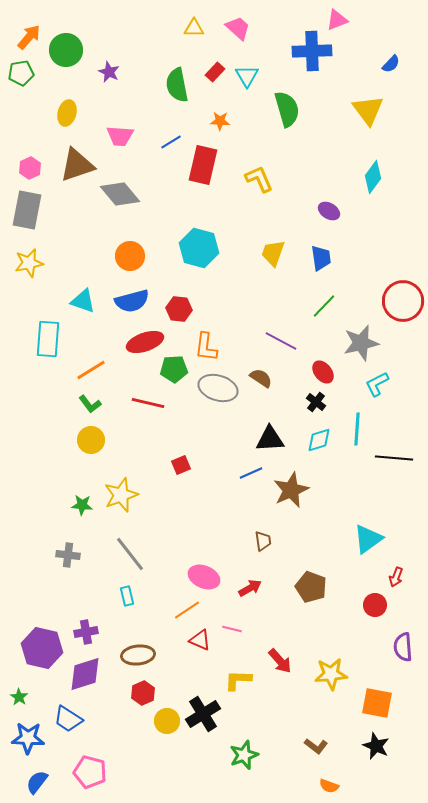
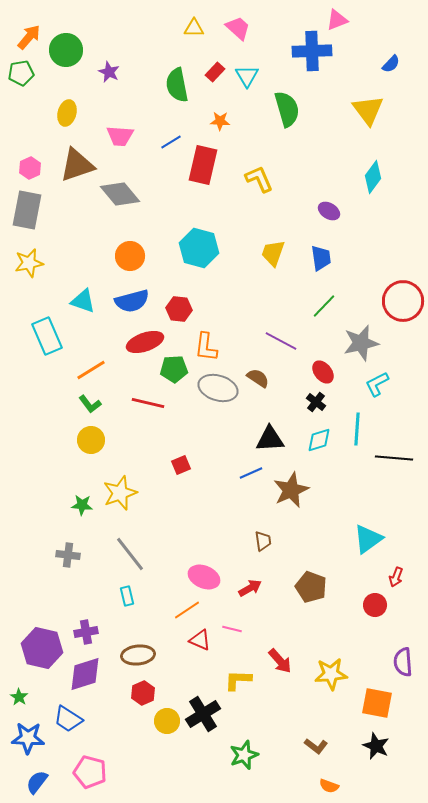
cyan rectangle at (48, 339): moved 1 px left, 3 px up; rotated 27 degrees counterclockwise
brown semicircle at (261, 378): moved 3 px left
yellow star at (121, 495): moved 1 px left, 2 px up
purple semicircle at (403, 647): moved 15 px down
